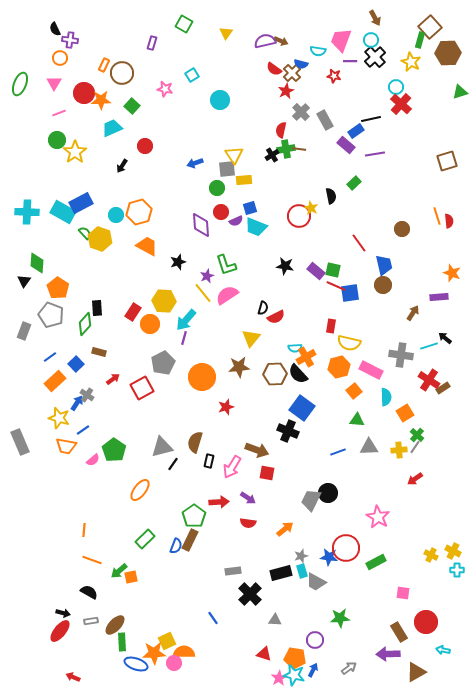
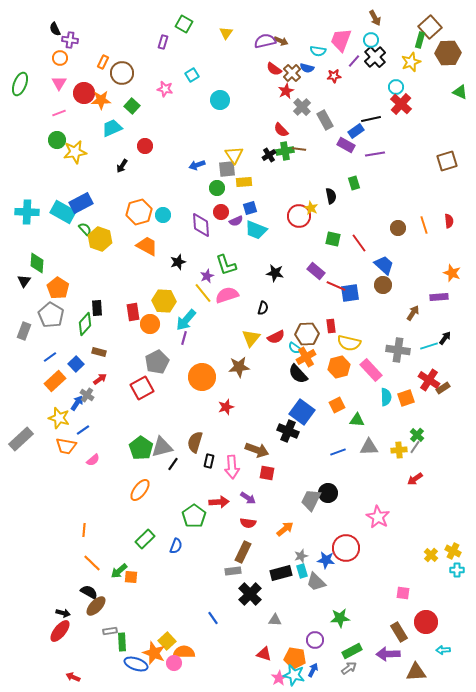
purple rectangle at (152, 43): moved 11 px right, 1 px up
purple line at (350, 61): moved 4 px right; rotated 48 degrees counterclockwise
yellow star at (411, 62): rotated 24 degrees clockwise
blue semicircle at (301, 64): moved 6 px right, 4 px down
orange rectangle at (104, 65): moved 1 px left, 3 px up
red star at (334, 76): rotated 16 degrees counterclockwise
pink triangle at (54, 83): moved 5 px right
green triangle at (460, 92): rotated 42 degrees clockwise
gray cross at (301, 112): moved 1 px right, 5 px up
red semicircle at (281, 130): rotated 56 degrees counterclockwise
purple rectangle at (346, 145): rotated 12 degrees counterclockwise
green cross at (286, 149): moved 1 px left, 2 px down
yellow star at (75, 152): rotated 25 degrees clockwise
black cross at (272, 155): moved 3 px left
blue arrow at (195, 163): moved 2 px right, 2 px down
yellow rectangle at (244, 180): moved 2 px down
green rectangle at (354, 183): rotated 64 degrees counterclockwise
cyan circle at (116, 215): moved 47 px right
orange line at (437, 216): moved 13 px left, 9 px down
cyan trapezoid at (256, 227): moved 3 px down
brown circle at (402, 229): moved 4 px left, 1 px up
green semicircle at (85, 233): moved 4 px up
blue trapezoid at (384, 265): rotated 35 degrees counterclockwise
black star at (285, 266): moved 10 px left, 7 px down
green square at (333, 270): moved 31 px up
pink semicircle at (227, 295): rotated 15 degrees clockwise
red rectangle at (133, 312): rotated 42 degrees counterclockwise
gray pentagon at (51, 315): rotated 10 degrees clockwise
red semicircle at (276, 317): moved 20 px down
red rectangle at (331, 326): rotated 16 degrees counterclockwise
black arrow at (445, 338): rotated 88 degrees clockwise
cyan semicircle at (295, 348): rotated 40 degrees clockwise
gray cross at (401, 355): moved 3 px left, 5 px up
gray pentagon at (163, 363): moved 6 px left, 1 px up
pink rectangle at (371, 370): rotated 20 degrees clockwise
brown hexagon at (275, 374): moved 32 px right, 40 px up
red arrow at (113, 379): moved 13 px left
orange square at (354, 391): moved 17 px left, 14 px down; rotated 14 degrees clockwise
blue square at (302, 408): moved 4 px down
orange square at (405, 413): moved 1 px right, 15 px up; rotated 12 degrees clockwise
gray rectangle at (20, 442): moved 1 px right, 3 px up; rotated 70 degrees clockwise
green pentagon at (114, 450): moved 27 px right, 2 px up
pink arrow at (232, 467): rotated 35 degrees counterclockwise
brown rectangle at (190, 540): moved 53 px right, 12 px down
yellow cross at (431, 555): rotated 16 degrees clockwise
blue star at (329, 557): moved 3 px left, 3 px down
orange line at (92, 560): moved 3 px down; rotated 24 degrees clockwise
green rectangle at (376, 562): moved 24 px left, 89 px down
orange square at (131, 577): rotated 16 degrees clockwise
gray trapezoid at (316, 582): rotated 15 degrees clockwise
gray rectangle at (91, 621): moved 19 px right, 10 px down
brown ellipse at (115, 625): moved 19 px left, 19 px up
yellow square at (167, 641): rotated 18 degrees counterclockwise
cyan arrow at (443, 650): rotated 16 degrees counterclockwise
orange star at (154, 653): rotated 25 degrees clockwise
brown triangle at (416, 672): rotated 25 degrees clockwise
